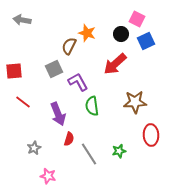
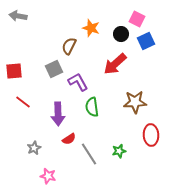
gray arrow: moved 4 px left, 4 px up
orange star: moved 4 px right, 5 px up
green semicircle: moved 1 px down
purple arrow: rotated 20 degrees clockwise
red semicircle: rotated 40 degrees clockwise
